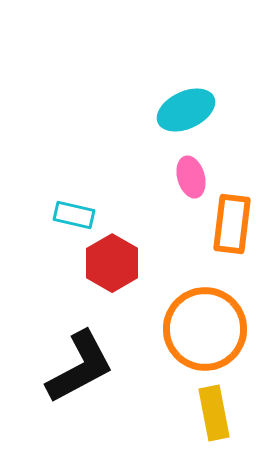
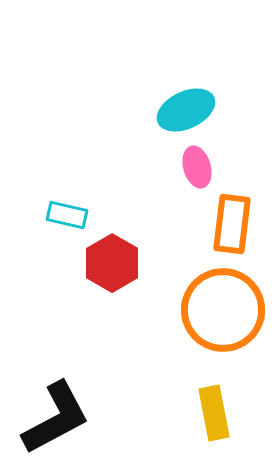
pink ellipse: moved 6 px right, 10 px up
cyan rectangle: moved 7 px left
orange circle: moved 18 px right, 19 px up
black L-shape: moved 24 px left, 51 px down
